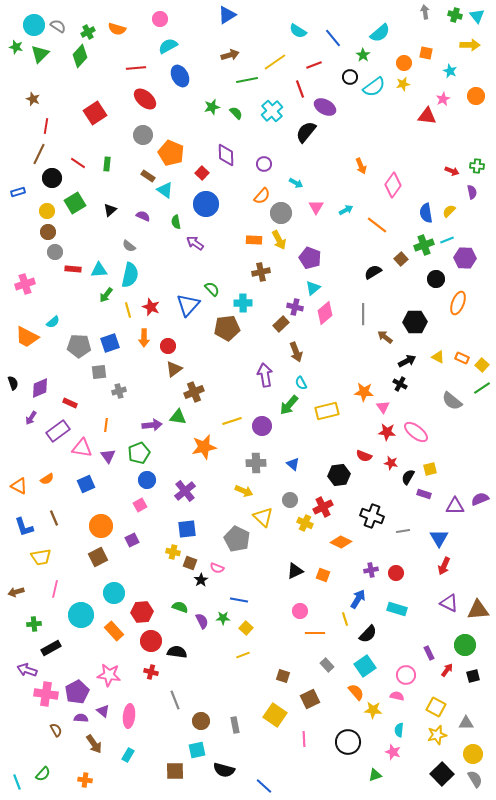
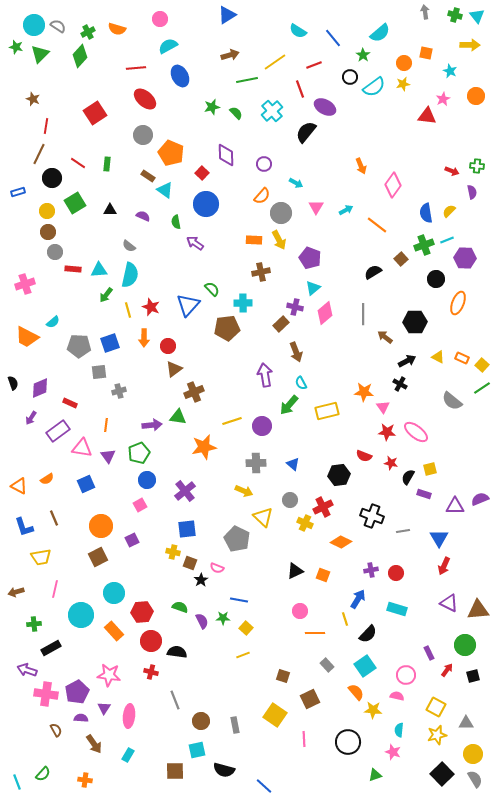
black triangle at (110, 210): rotated 40 degrees clockwise
purple triangle at (103, 711): moved 1 px right, 3 px up; rotated 24 degrees clockwise
